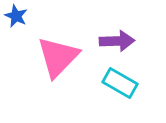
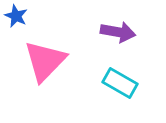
purple arrow: moved 1 px right, 9 px up; rotated 12 degrees clockwise
pink triangle: moved 13 px left, 4 px down
